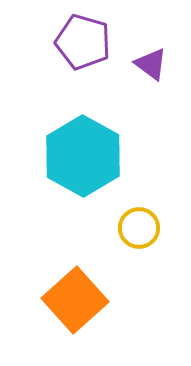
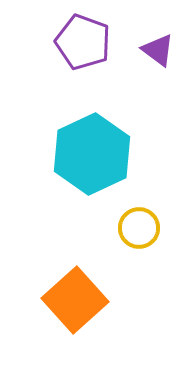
purple pentagon: rotated 4 degrees clockwise
purple triangle: moved 7 px right, 14 px up
cyan hexagon: moved 9 px right, 2 px up; rotated 6 degrees clockwise
